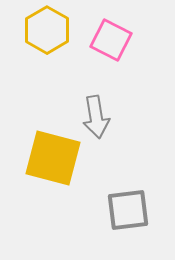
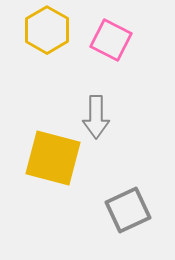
gray arrow: rotated 9 degrees clockwise
gray square: rotated 18 degrees counterclockwise
